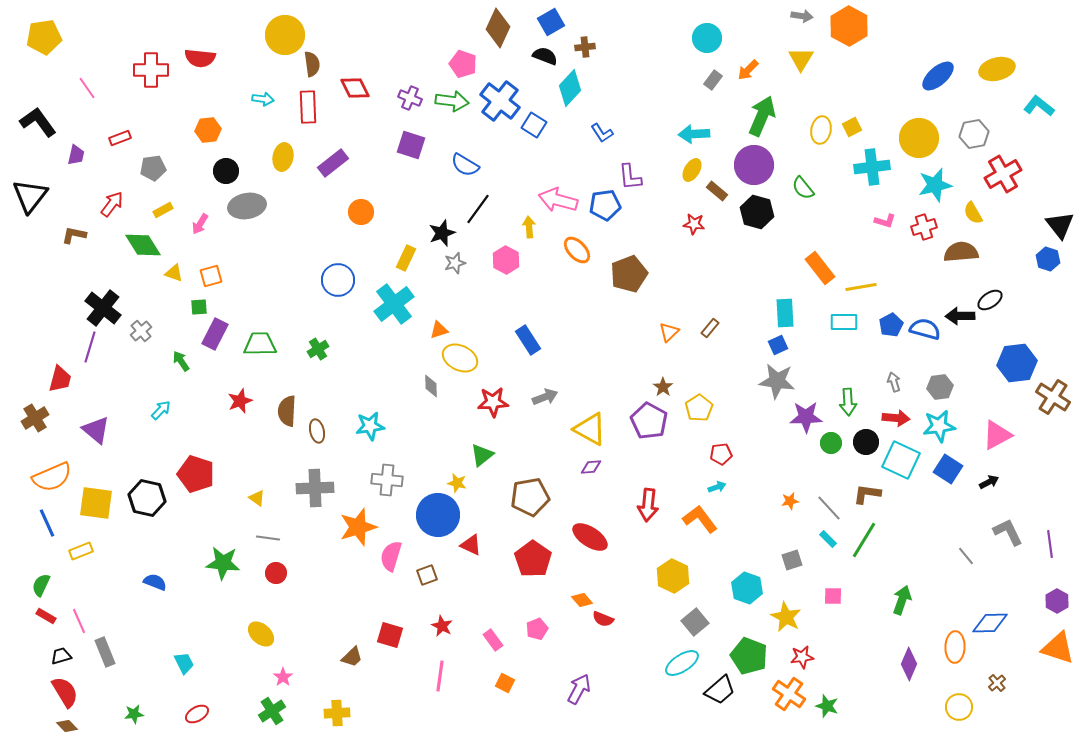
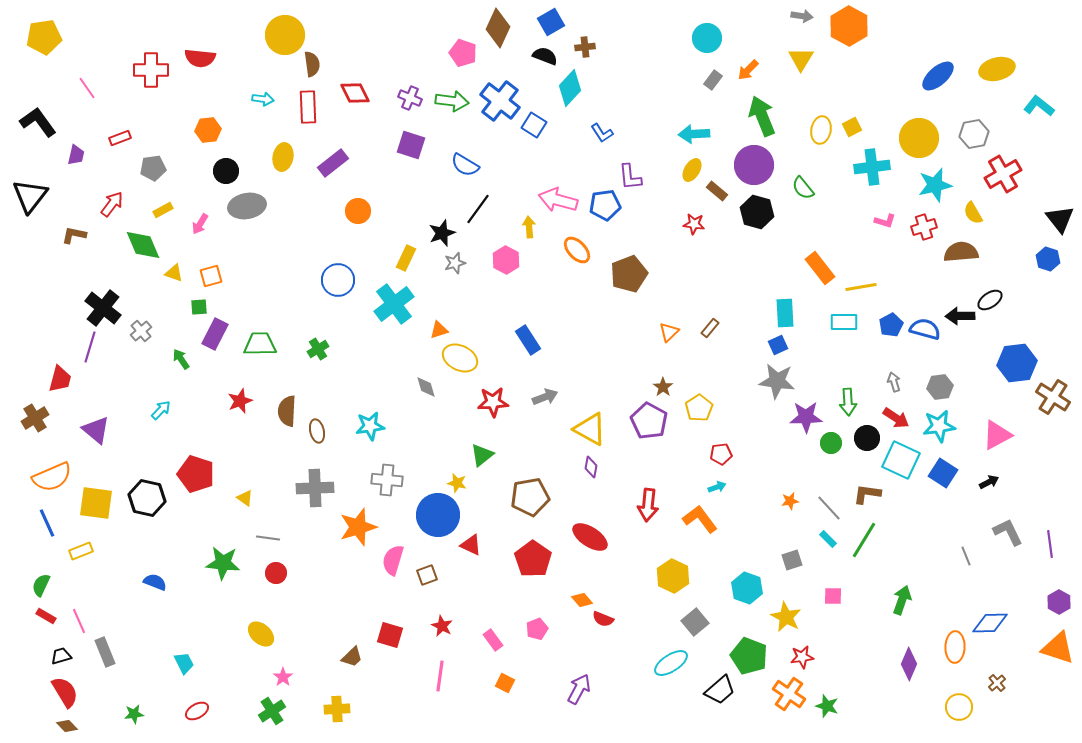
pink pentagon at (463, 64): moved 11 px up
red diamond at (355, 88): moved 5 px down
green arrow at (762, 116): rotated 45 degrees counterclockwise
orange circle at (361, 212): moved 3 px left, 1 px up
black triangle at (1060, 225): moved 6 px up
green diamond at (143, 245): rotated 9 degrees clockwise
green arrow at (181, 361): moved 2 px up
gray diamond at (431, 386): moved 5 px left, 1 px down; rotated 15 degrees counterclockwise
red arrow at (896, 418): rotated 28 degrees clockwise
black circle at (866, 442): moved 1 px right, 4 px up
purple diamond at (591, 467): rotated 75 degrees counterclockwise
blue square at (948, 469): moved 5 px left, 4 px down
yellow triangle at (257, 498): moved 12 px left
pink semicircle at (391, 556): moved 2 px right, 4 px down
gray line at (966, 556): rotated 18 degrees clockwise
purple hexagon at (1057, 601): moved 2 px right, 1 px down
cyan ellipse at (682, 663): moved 11 px left
yellow cross at (337, 713): moved 4 px up
red ellipse at (197, 714): moved 3 px up
